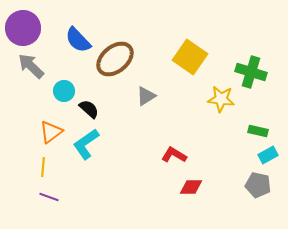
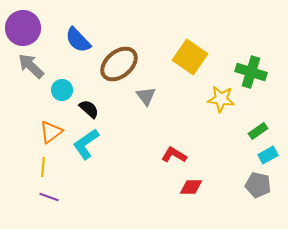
brown ellipse: moved 4 px right, 5 px down
cyan circle: moved 2 px left, 1 px up
gray triangle: rotated 35 degrees counterclockwise
green rectangle: rotated 48 degrees counterclockwise
